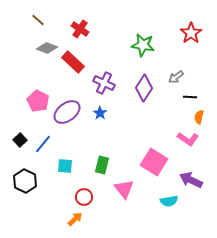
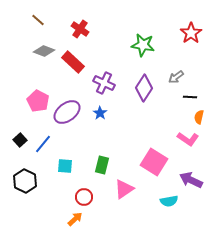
gray diamond: moved 3 px left, 3 px down
pink triangle: rotated 35 degrees clockwise
